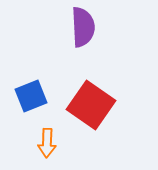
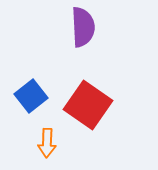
blue square: rotated 16 degrees counterclockwise
red square: moved 3 px left
